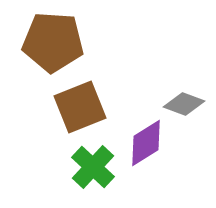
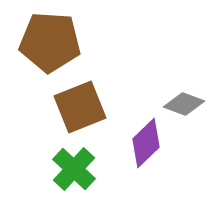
brown pentagon: moved 3 px left
purple diamond: rotated 12 degrees counterclockwise
green cross: moved 19 px left, 2 px down
